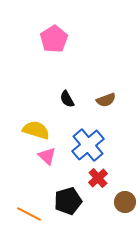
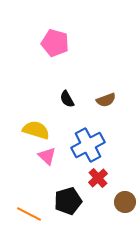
pink pentagon: moved 1 px right, 4 px down; rotated 24 degrees counterclockwise
blue cross: rotated 12 degrees clockwise
